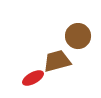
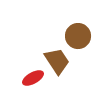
brown trapezoid: rotated 72 degrees clockwise
